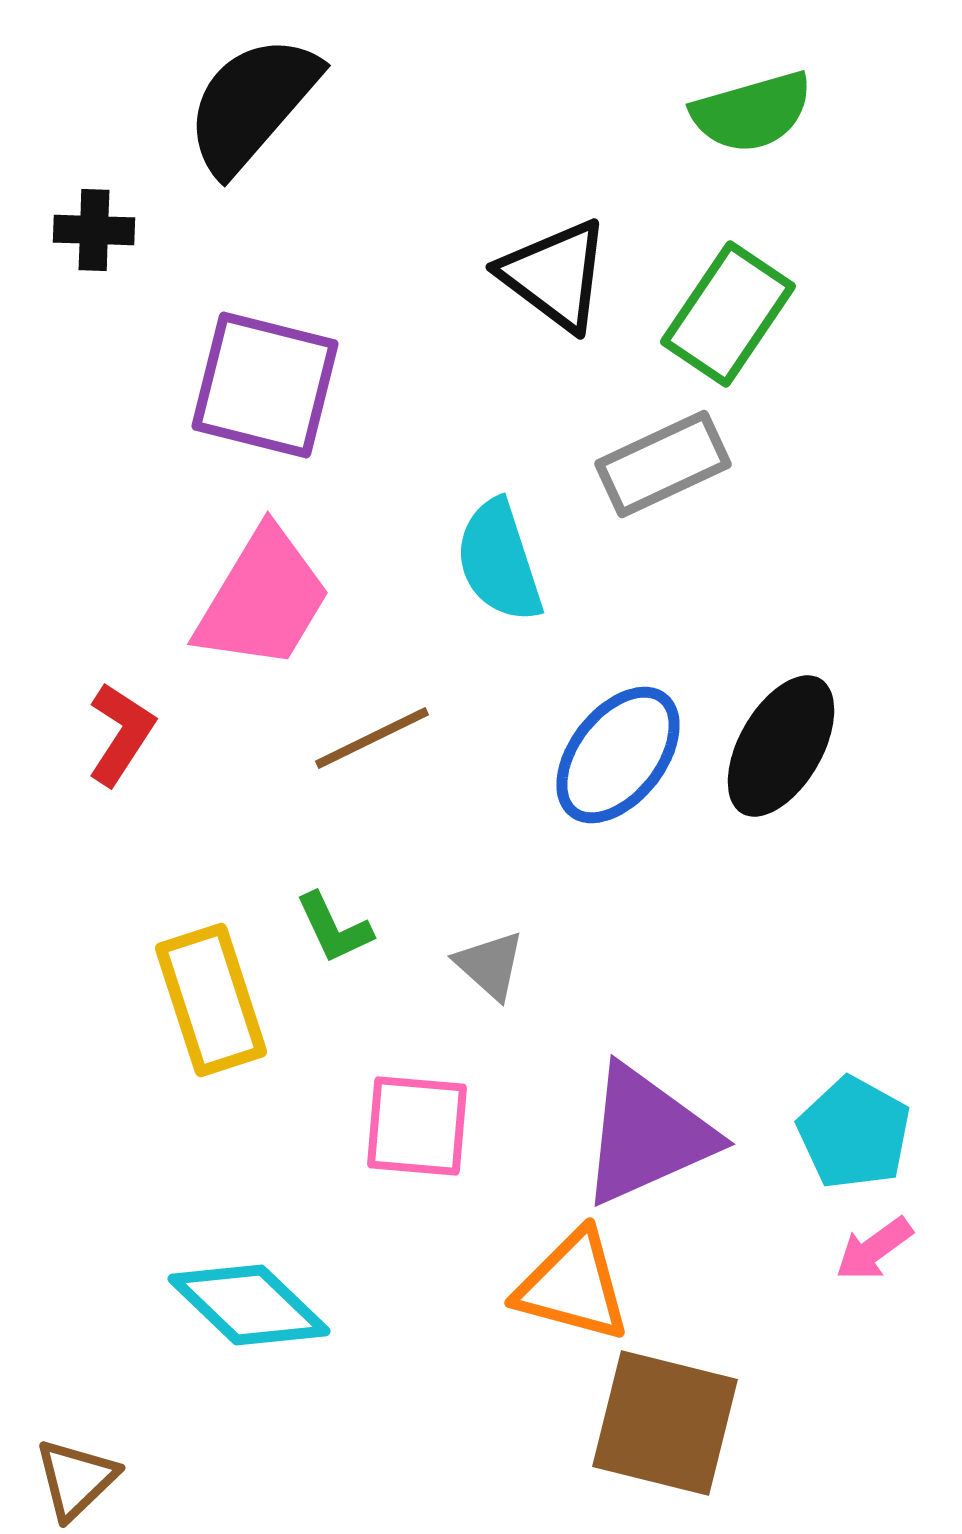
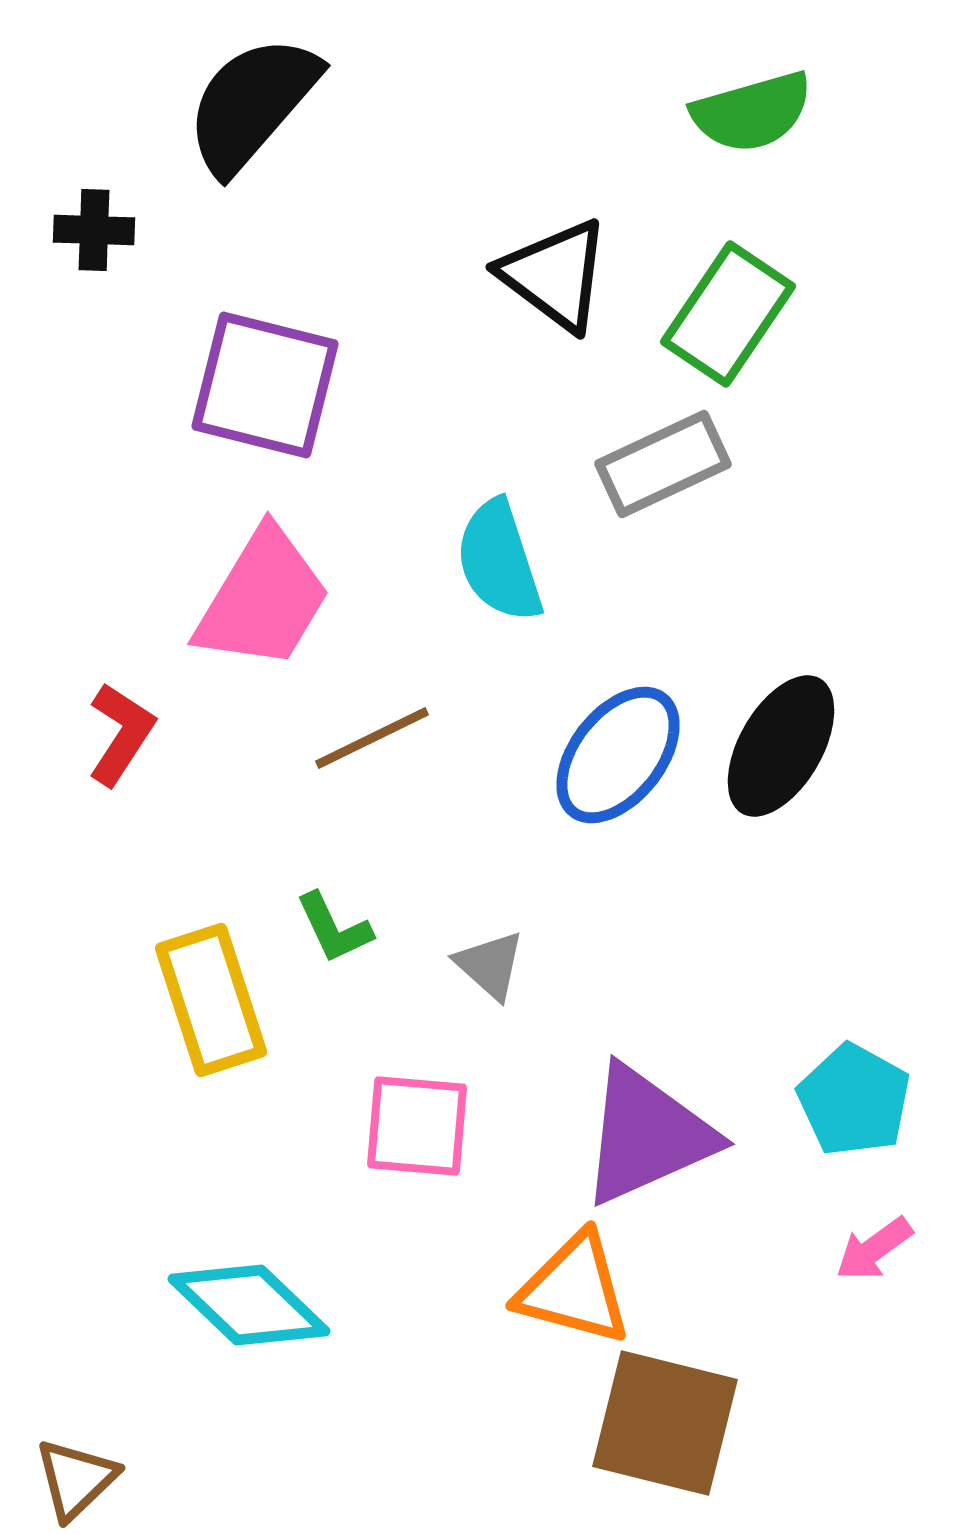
cyan pentagon: moved 33 px up
orange triangle: moved 1 px right, 3 px down
